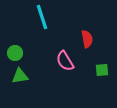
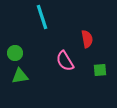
green square: moved 2 px left
